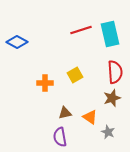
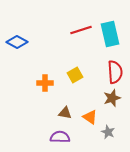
brown triangle: rotated 24 degrees clockwise
purple semicircle: rotated 102 degrees clockwise
